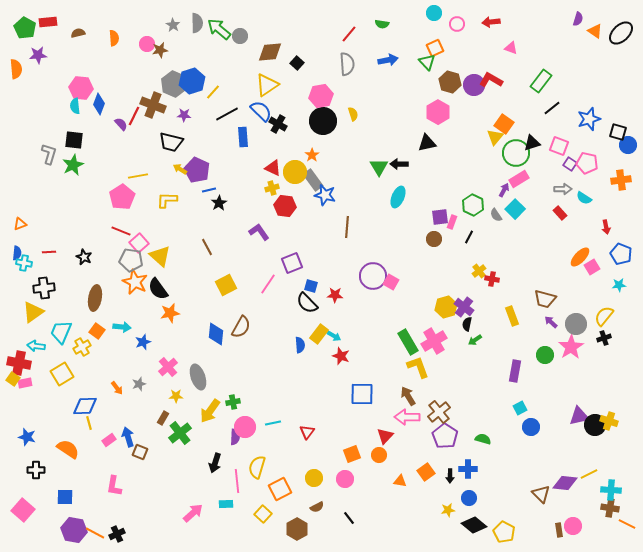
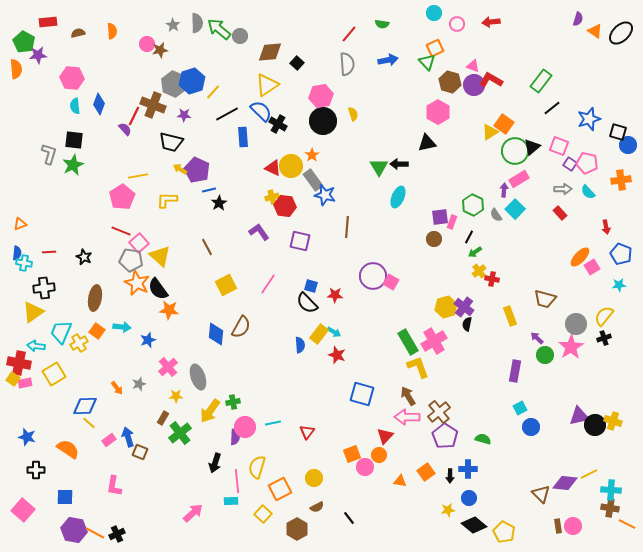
green pentagon at (25, 28): moved 1 px left, 14 px down
orange semicircle at (114, 38): moved 2 px left, 7 px up
pink triangle at (511, 48): moved 38 px left, 18 px down
pink hexagon at (81, 88): moved 9 px left, 10 px up
purple semicircle at (121, 124): moved 4 px right, 5 px down
yellow triangle at (495, 137): moved 5 px left, 5 px up; rotated 18 degrees clockwise
black triangle at (532, 143): moved 4 px down; rotated 24 degrees counterclockwise
green circle at (516, 153): moved 1 px left, 2 px up
yellow circle at (295, 172): moved 4 px left, 6 px up
yellow cross at (272, 188): moved 9 px down
purple arrow at (504, 190): rotated 24 degrees counterclockwise
cyan semicircle at (584, 198): moved 4 px right, 6 px up; rotated 14 degrees clockwise
purple square at (292, 263): moved 8 px right, 22 px up; rotated 35 degrees clockwise
orange star at (135, 282): moved 2 px right, 1 px down
orange star at (170, 313): moved 1 px left, 3 px up; rotated 18 degrees clockwise
yellow rectangle at (512, 316): moved 2 px left
purple arrow at (551, 322): moved 14 px left, 16 px down
cyan arrow at (334, 336): moved 4 px up
green arrow at (475, 340): moved 88 px up
blue star at (143, 342): moved 5 px right, 2 px up
yellow cross at (82, 347): moved 3 px left, 4 px up
red star at (341, 356): moved 4 px left, 1 px up
yellow square at (62, 374): moved 8 px left
blue square at (362, 394): rotated 15 degrees clockwise
yellow cross at (609, 421): moved 4 px right
yellow line at (89, 423): rotated 32 degrees counterclockwise
pink circle at (345, 479): moved 20 px right, 12 px up
cyan rectangle at (226, 504): moved 5 px right, 3 px up
brown rectangle at (559, 530): moved 1 px left, 4 px up
